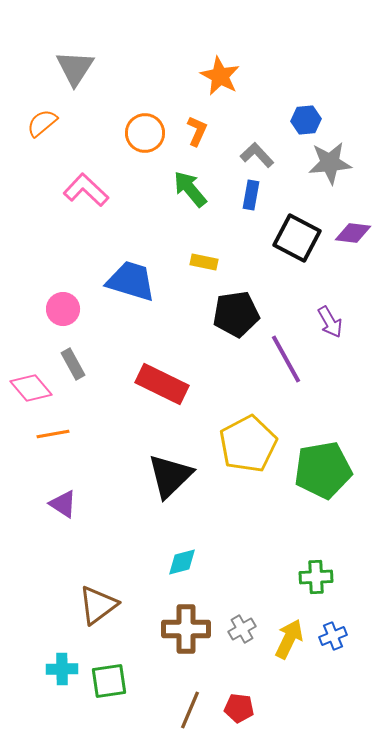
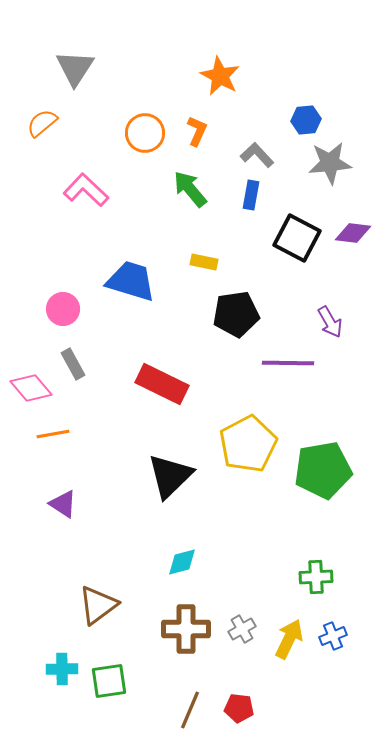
purple line: moved 2 px right, 4 px down; rotated 60 degrees counterclockwise
